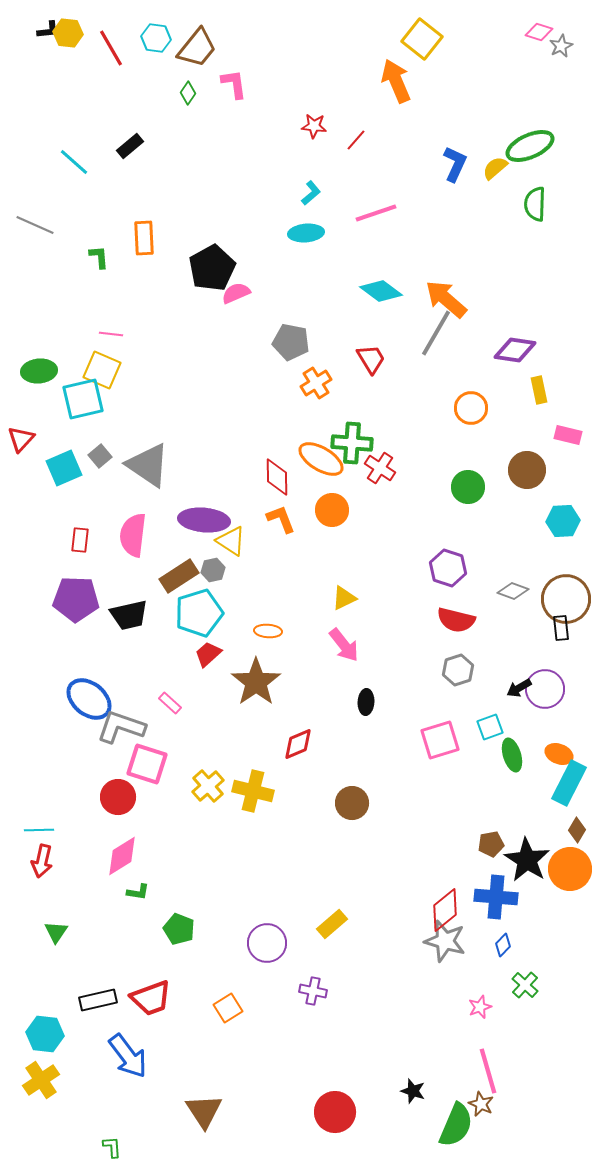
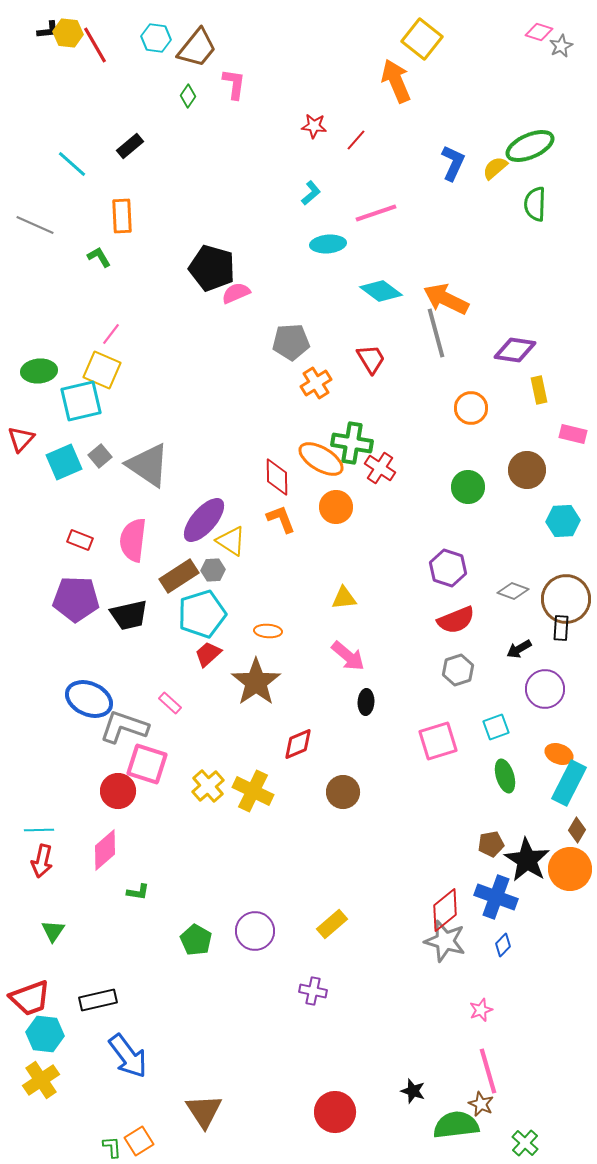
red line at (111, 48): moved 16 px left, 3 px up
pink L-shape at (234, 84): rotated 16 degrees clockwise
green diamond at (188, 93): moved 3 px down
cyan line at (74, 162): moved 2 px left, 2 px down
blue L-shape at (455, 164): moved 2 px left, 1 px up
cyan ellipse at (306, 233): moved 22 px right, 11 px down
orange rectangle at (144, 238): moved 22 px left, 22 px up
green L-shape at (99, 257): rotated 25 degrees counterclockwise
black pentagon at (212, 268): rotated 27 degrees counterclockwise
orange arrow at (446, 299): rotated 15 degrees counterclockwise
gray line at (436, 333): rotated 45 degrees counterclockwise
pink line at (111, 334): rotated 60 degrees counterclockwise
gray pentagon at (291, 342): rotated 15 degrees counterclockwise
cyan square at (83, 399): moved 2 px left, 2 px down
pink rectangle at (568, 435): moved 5 px right, 1 px up
green cross at (352, 443): rotated 6 degrees clockwise
cyan square at (64, 468): moved 6 px up
orange circle at (332, 510): moved 4 px right, 3 px up
purple ellipse at (204, 520): rotated 54 degrees counterclockwise
pink semicircle at (133, 535): moved 5 px down
red rectangle at (80, 540): rotated 75 degrees counterclockwise
gray hexagon at (213, 570): rotated 10 degrees clockwise
yellow triangle at (344, 598): rotated 20 degrees clockwise
cyan pentagon at (199, 613): moved 3 px right, 1 px down
red semicircle at (456, 620): rotated 36 degrees counterclockwise
black rectangle at (561, 628): rotated 10 degrees clockwise
pink arrow at (344, 645): moved 4 px right, 11 px down; rotated 12 degrees counterclockwise
black arrow at (519, 688): moved 39 px up
blue ellipse at (89, 699): rotated 15 degrees counterclockwise
gray L-shape at (121, 727): moved 3 px right
cyan square at (490, 727): moved 6 px right
pink square at (440, 740): moved 2 px left, 1 px down
green ellipse at (512, 755): moved 7 px left, 21 px down
yellow cross at (253, 791): rotated 12 degrees clockwise
red circle at (118, 797): moved 6 px up
brown circle at (352, 803): moved 9 px left, 11 px up
pink diamond at (122, 856): moved 17 px left, 6 px up; rotated 9 degrees counterclockwise
blue cross at (496, 897): rotated 15 degrees clockwise
green pentagon at (179, 929): moved 17 px right, 11 px down; rotated 8 degrees clockwise
green triangle at (56, 932): moved 3 px left, 1 px up
purple circle at (267, 943): moved 12 px left, 12 px up
green cross at (525, 985): moved 158 px down
red trapezoid at (151, 998): moved 121 px left
pink star at (480, 1007): moved 1 px right, 3 px down
orange square at (228, 1008): moved 89 px left, 133 px down
green semicircle at (456, 1125): rotated 120 degrees counterclockwise
